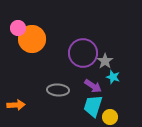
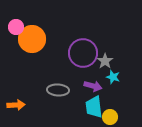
pink circle: moved 2 px left, 1 px up
purple arrow: rotated 18 degrees counterclockwise
cyan trapezoid: moved 1 px right, 1 px down; rotated 25 degrees counterclockwise
